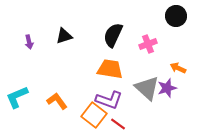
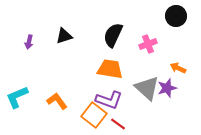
purple arrow: rotated 24 degrees clockwise
